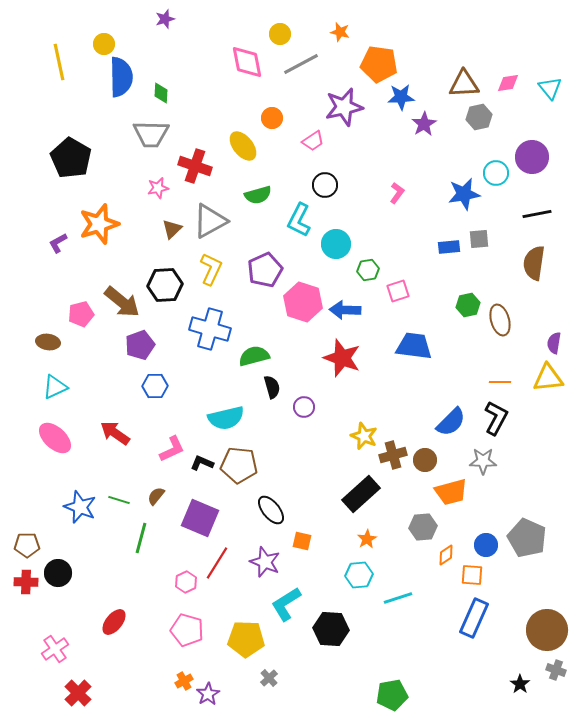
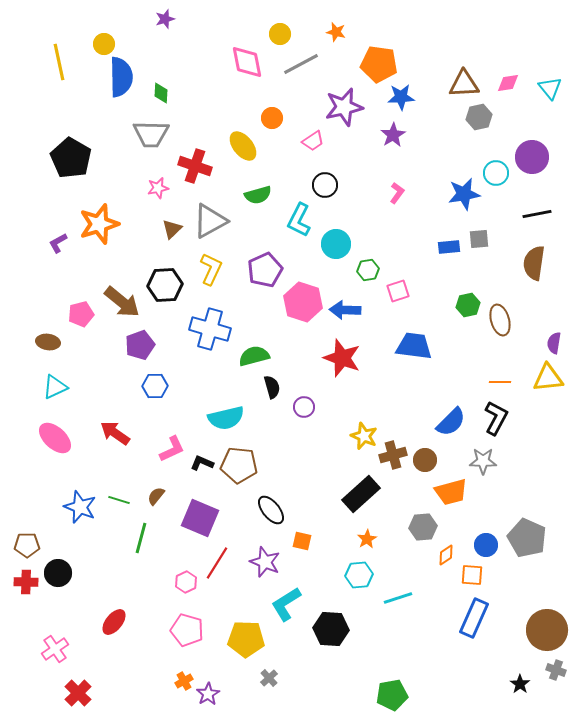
orange star at (340, 32): moved 4 px left
purple star at (424, 124): moved 31 px left, 11 px down
